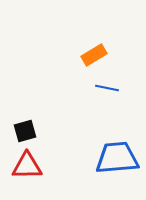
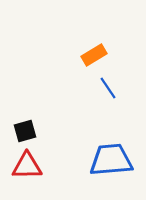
blue line: moved 1 px right; rotated 45 degrees clockwise
blue trapezoid: moved 6 px left, 2 px down
